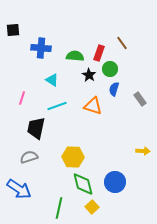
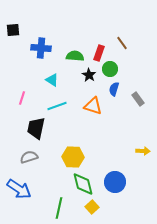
gray rectangle: moved 2 px left
